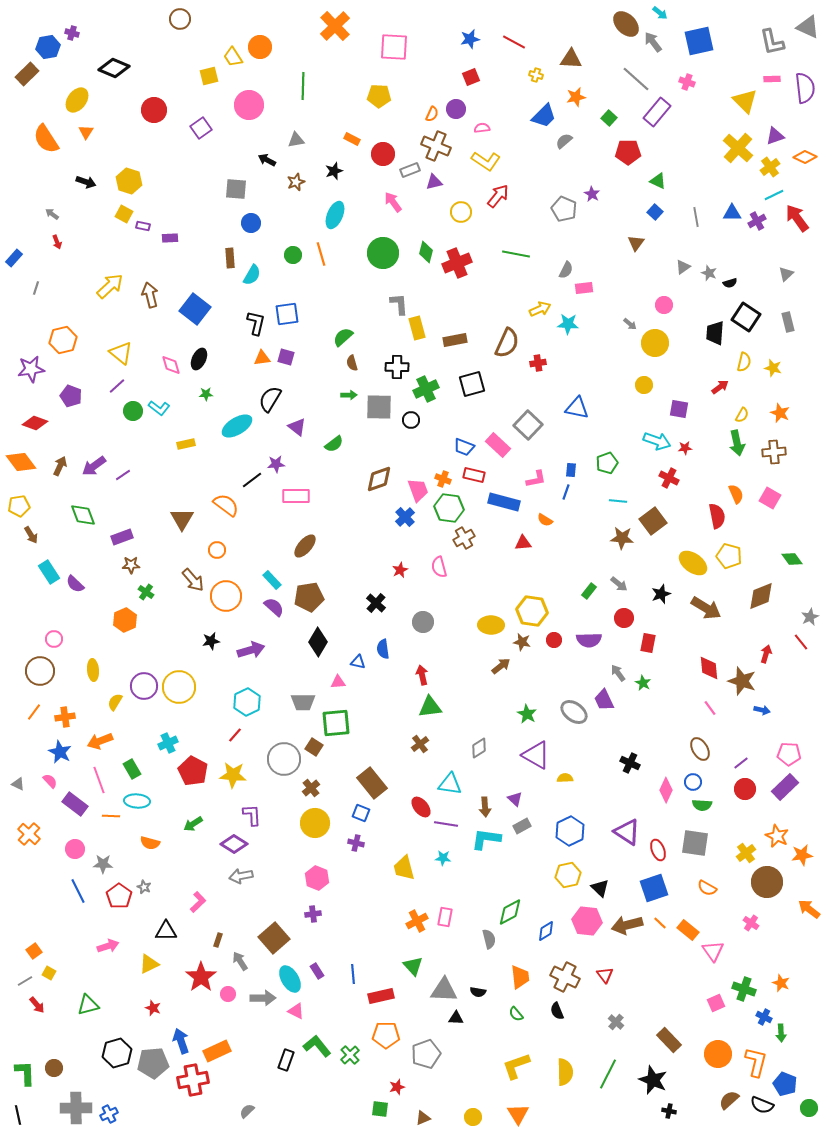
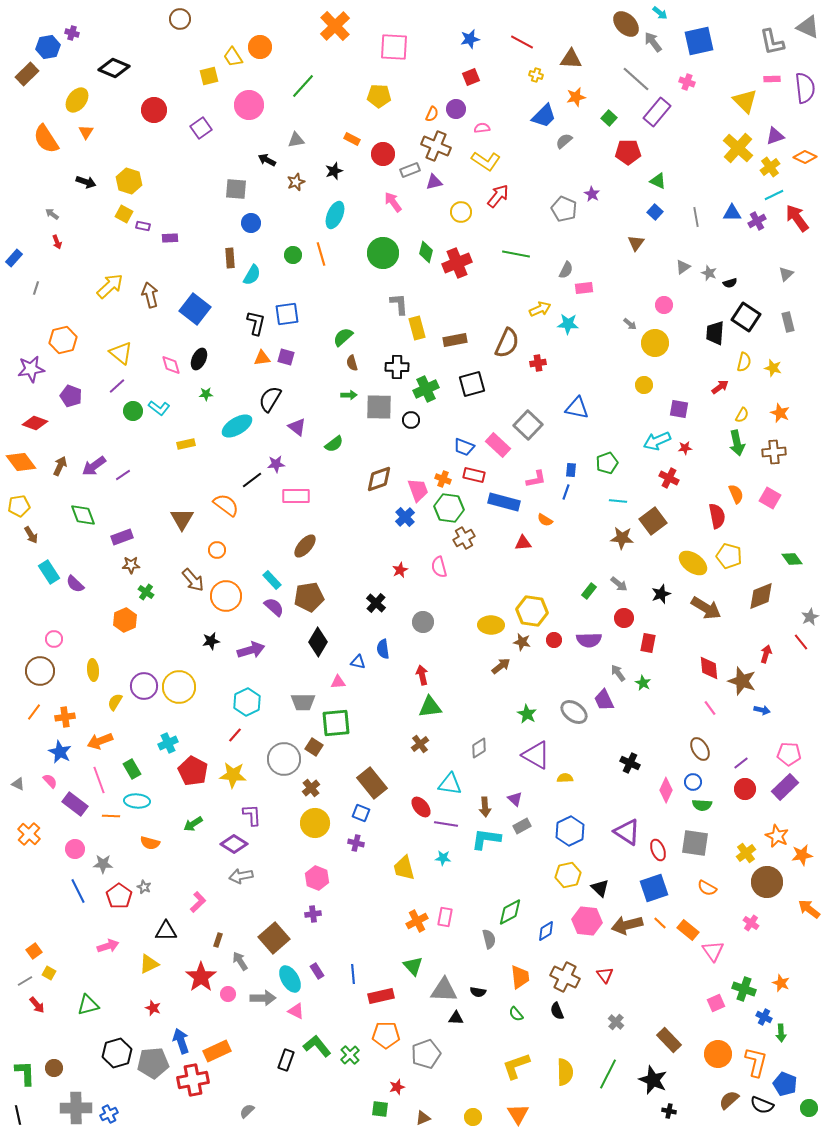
red line at (514, 42): moved 8 px right
green line at (303, 86): rotated 40 degrees clockwise
cyan arrow at (657, 441): rotated 136 degrees clockwise
